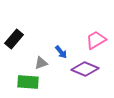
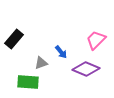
pink trapezoid: rotated 15 degrees counterclockwise
purple diamond: moved 1 px right
